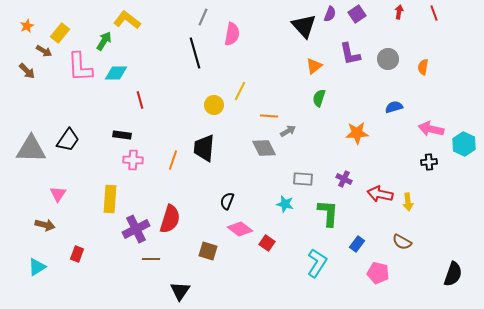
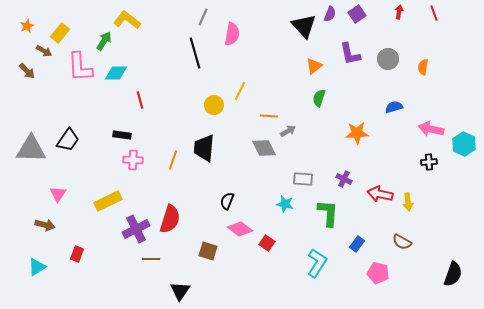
yellow rectangle at (110, 199): moved 2 px left, 2 px down; rotated 60 degrees clockwise
